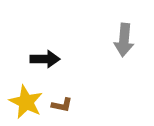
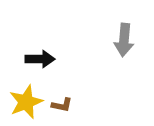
black arrow: moved 5 px left
yellow star: rotated 24 degrees clockwise
